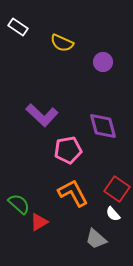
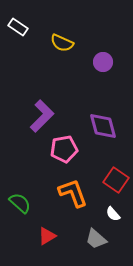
purple L-shape: moved 1 px down; rotated 88 degrees counterclockwise
pink pentagon: moved 4 px left, 1 px up
red square: moved 1 px left, 9 px up
orange L-shape: rotated 8 degrees clockwise
green semicircle: moved 1 px right, 1 px up
red triangle: moved 8 px right, 14 px down
